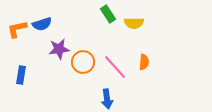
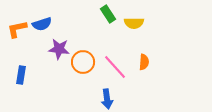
purple star: rotated 15 degrees clockwise
